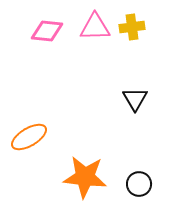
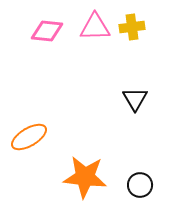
black circle: moved 1 px right, 1 px down
